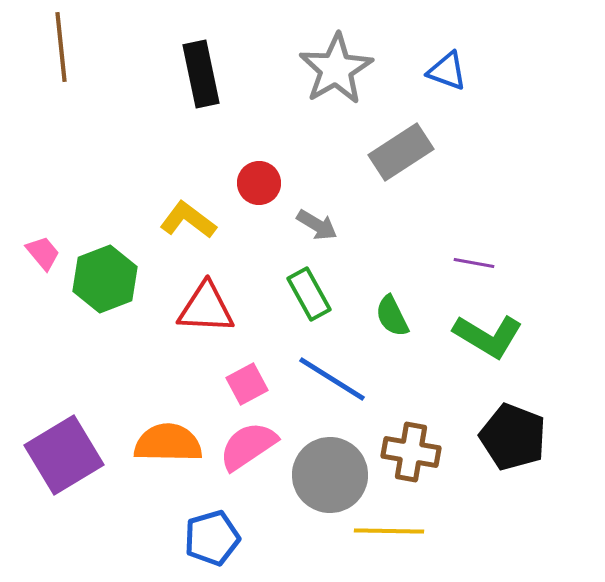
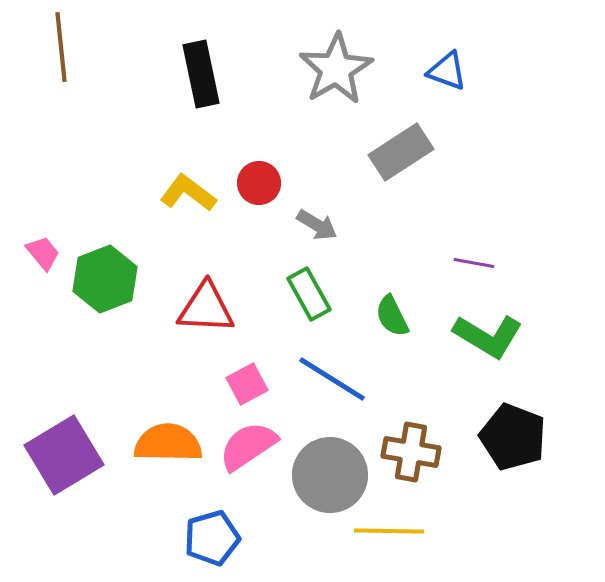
yellow L-shape: moved 27 px up
